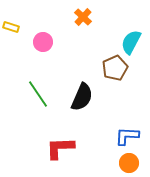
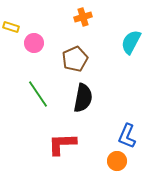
orange cross: rotated 30 degrees clockwise
pink circle: moved 9 px left, 1 px down
brown pentagon: moved 40 px left, 9 px up
black semicircle: moved 1 px right, 1 px down; rotated 12 degrees counterclockwise
blue L-shape: rotated 70 degrees counterclockwise
red L-shape: moved 2 px right, 4 px up
orange circle: moved 12 px left, 2 px up
